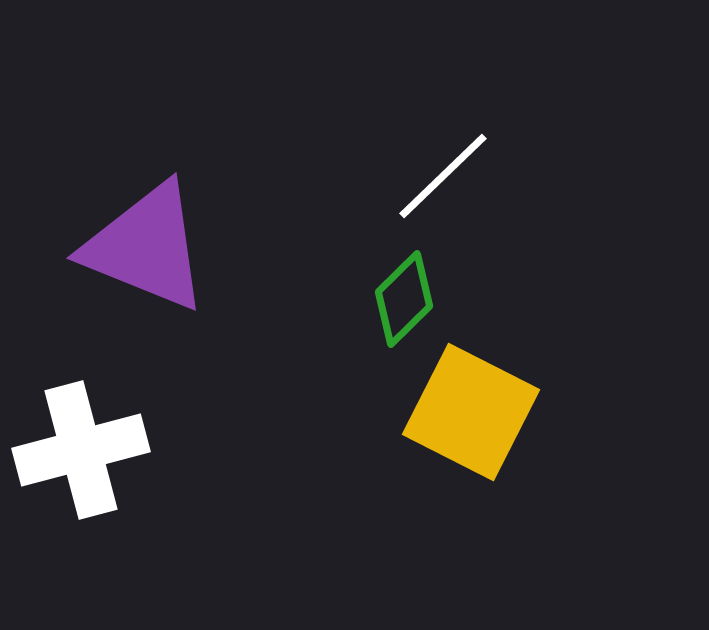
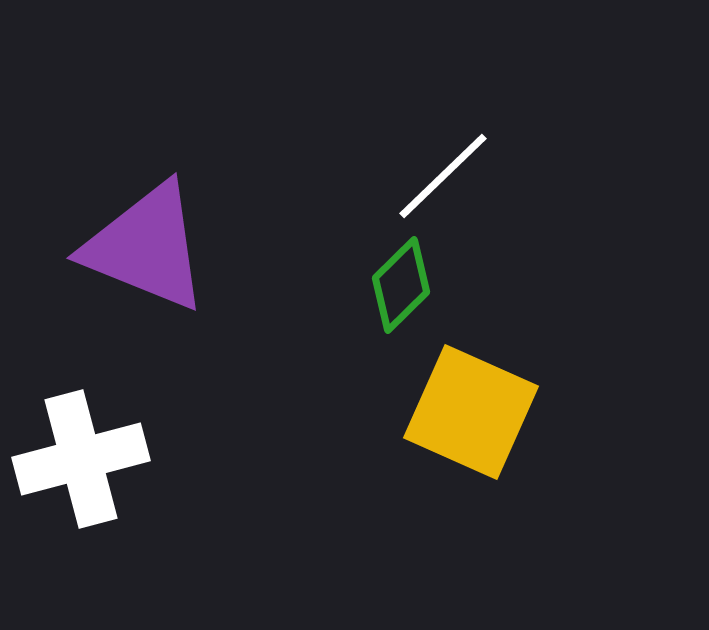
green diamond: moved 3 px left, 14 px up
yellow square: rotated 3 degrees counterclockwise
white cross: moved 9 px down
